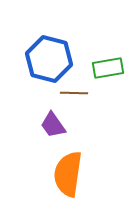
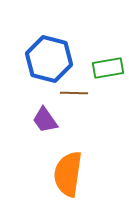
purple trapezoid: moved 8 px left, 5 px up
